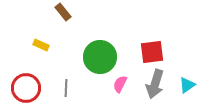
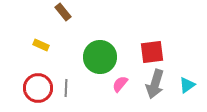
pink semicircle: rotated 12 degrees clockwise
red circle: moved 12 px right
